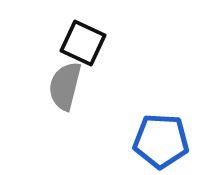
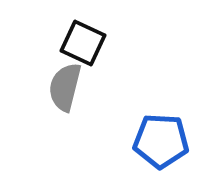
gray semicircle: moved 1 px down
